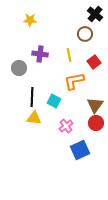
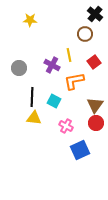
purple cross: moved 12 px right, 11 px down; rotated 21 degrees clockwise
pink cross: rotated 24 degrees counterclockwise
